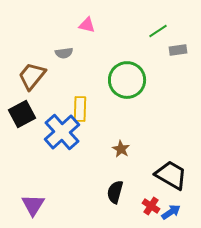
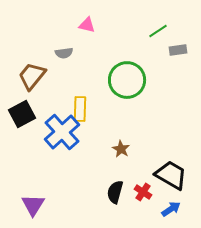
red cross: moved 8 px left, 14 px up
blue arrow: moved 3 px up
